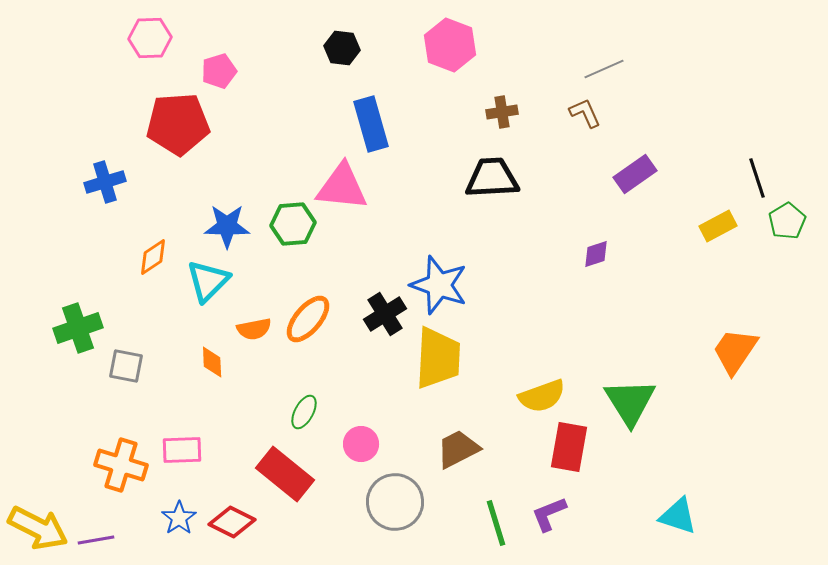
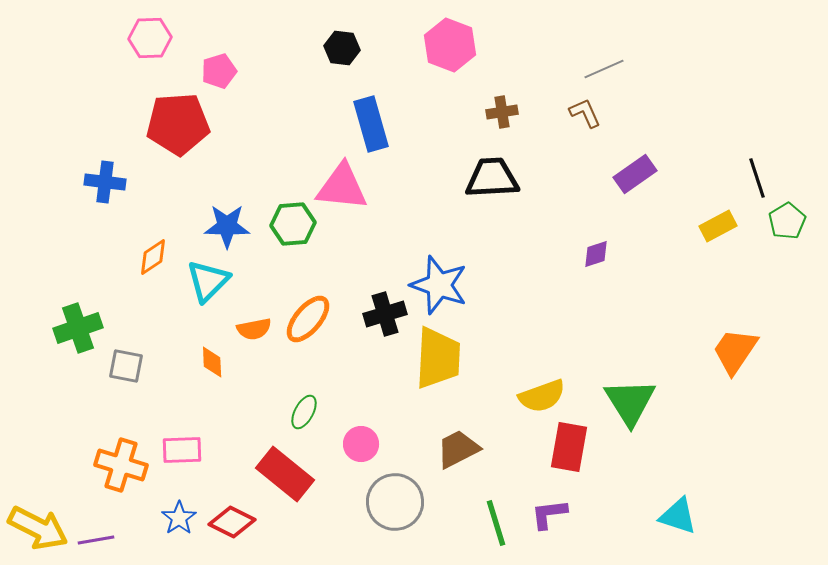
blue cross at (105, 182): rotated 24 degrees clockwise
black cross at (385, 314): rotated 15 degrees clockwise
purple L-shape at (549, 514): rotated 15 degrees clockwise
